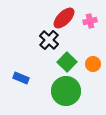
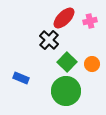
orange circle: moved 1 px left
